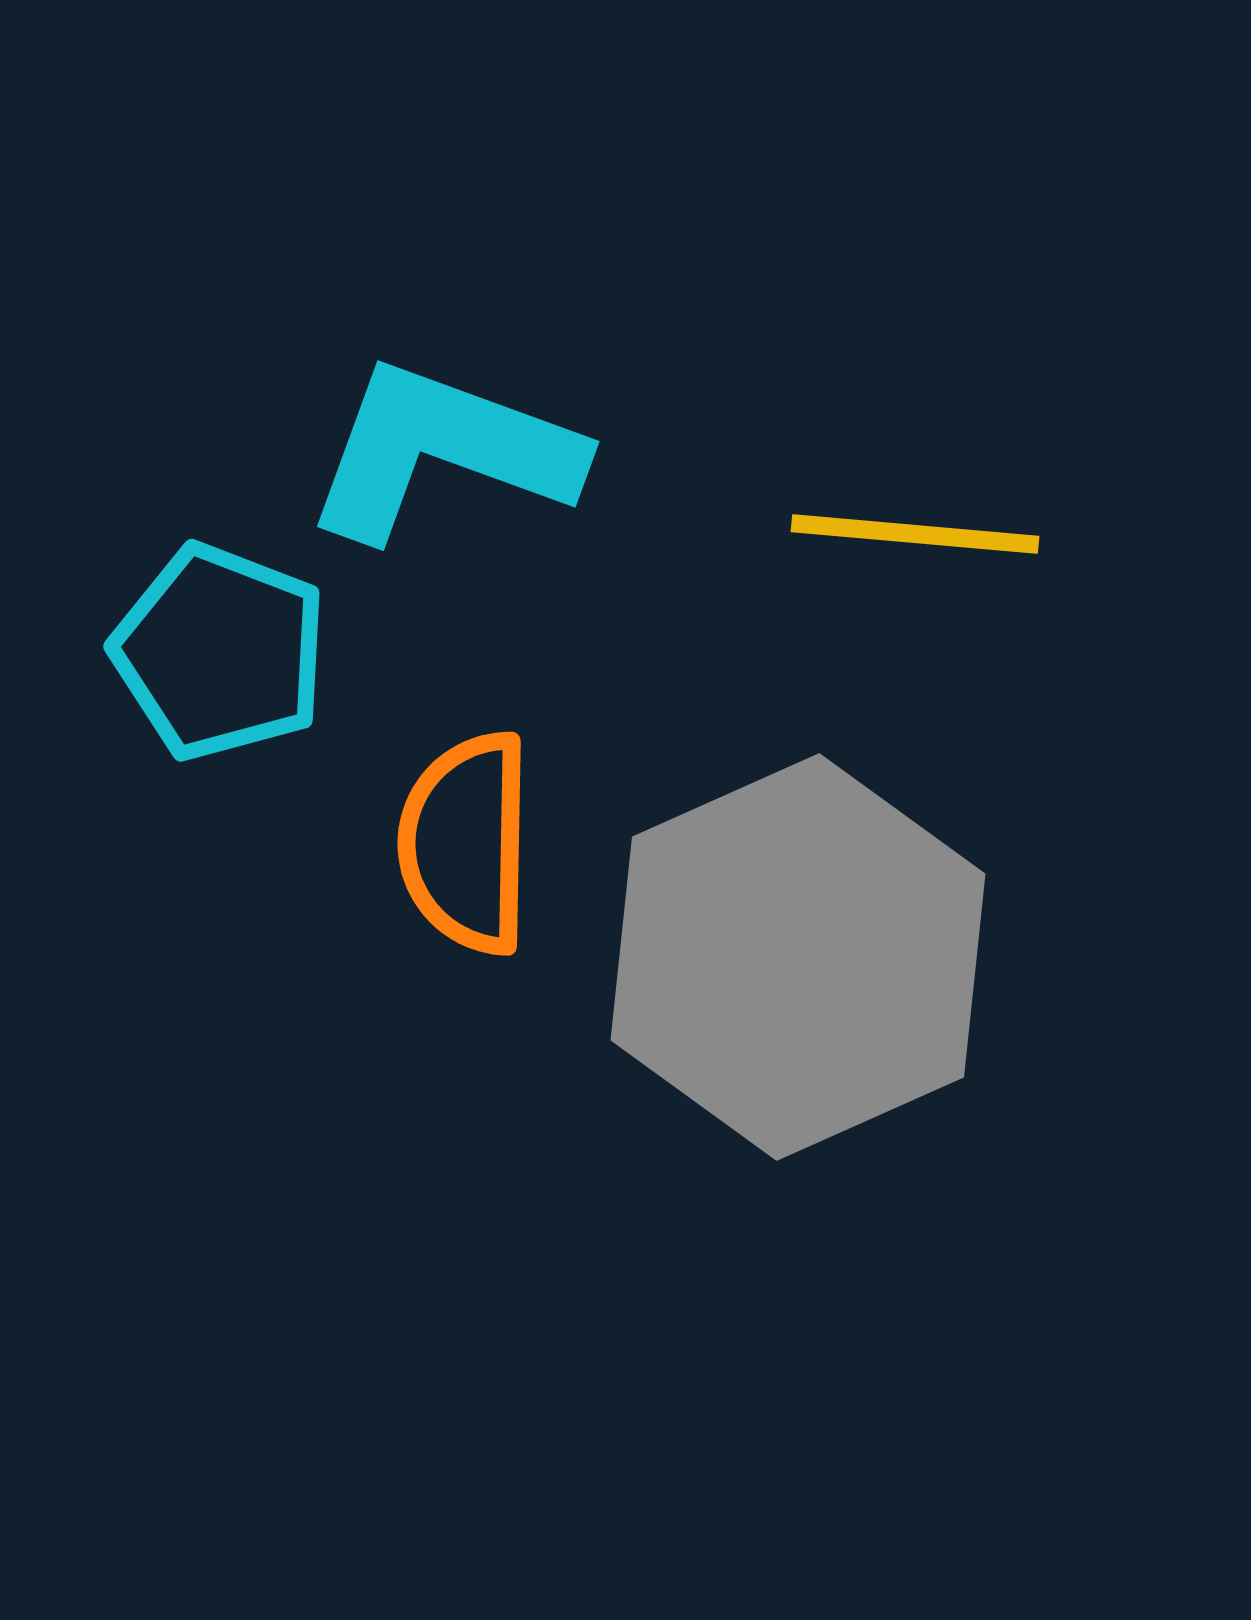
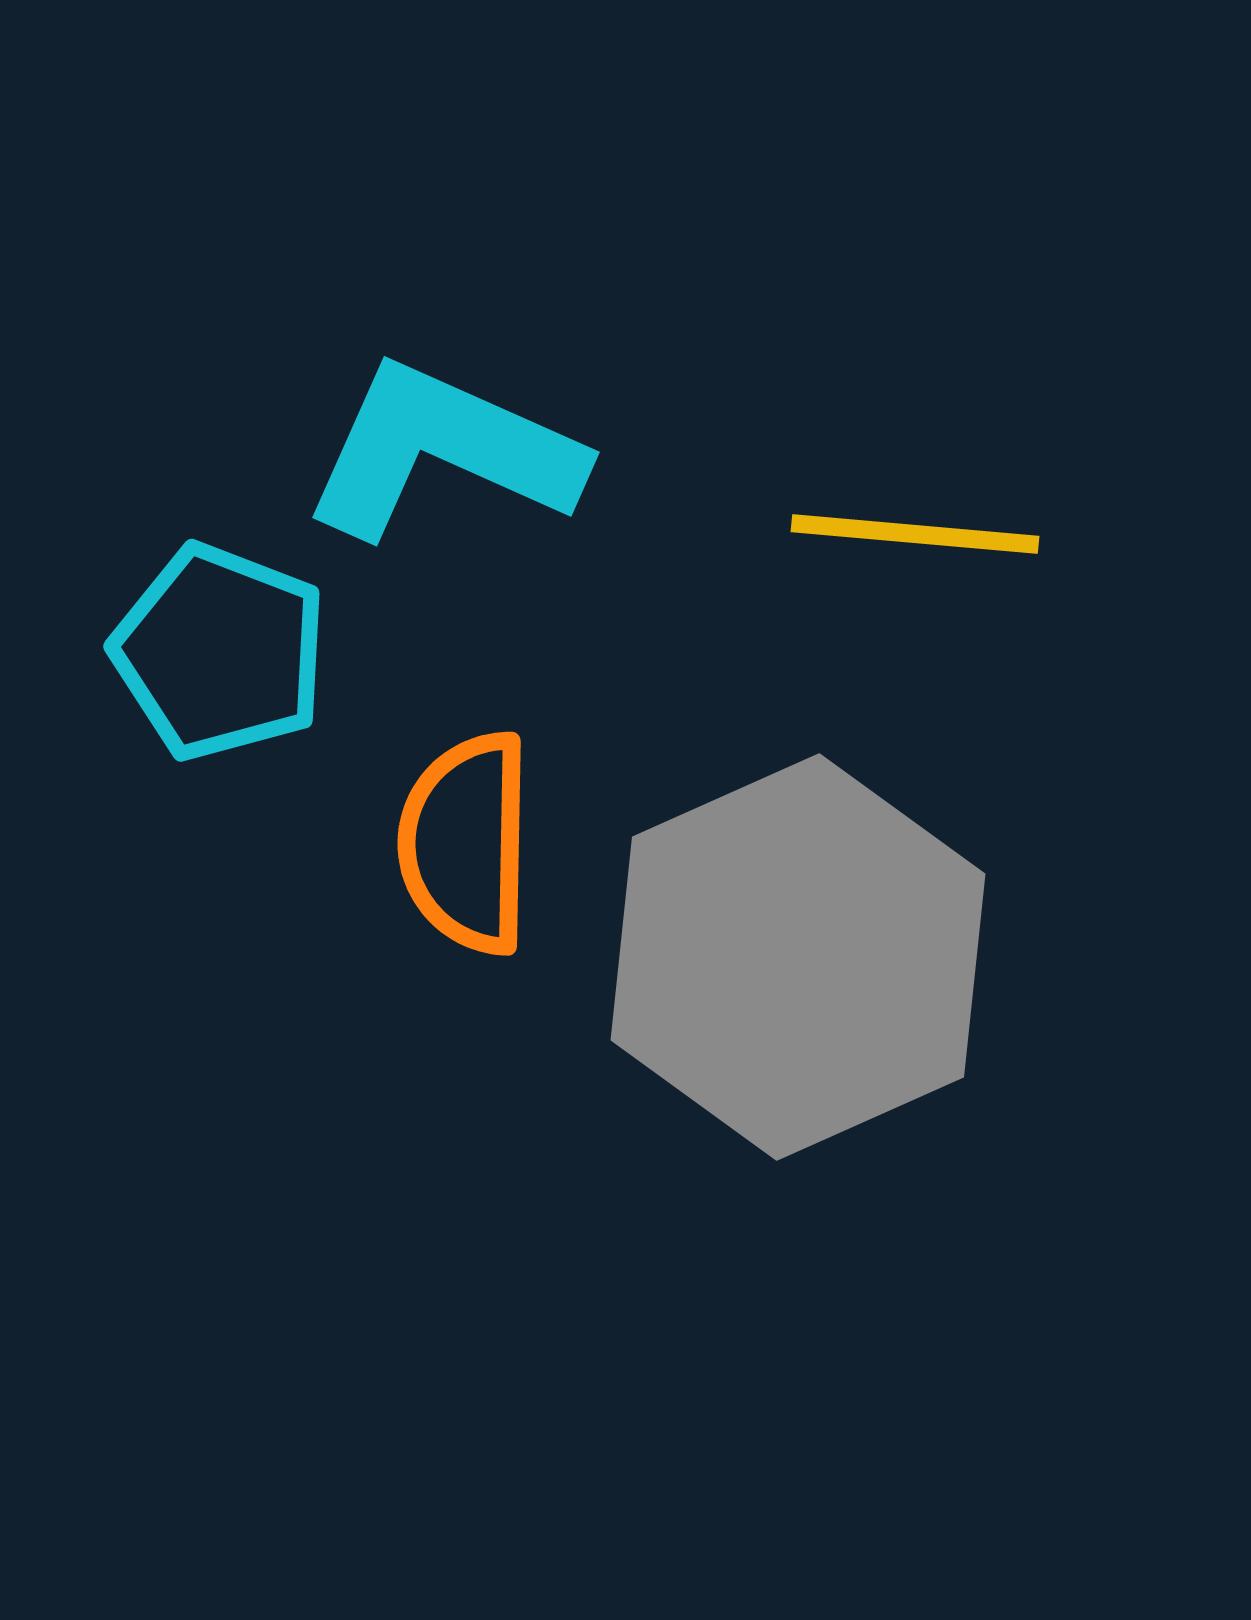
cyan L-shape: rotated 4 degrees clockwise
